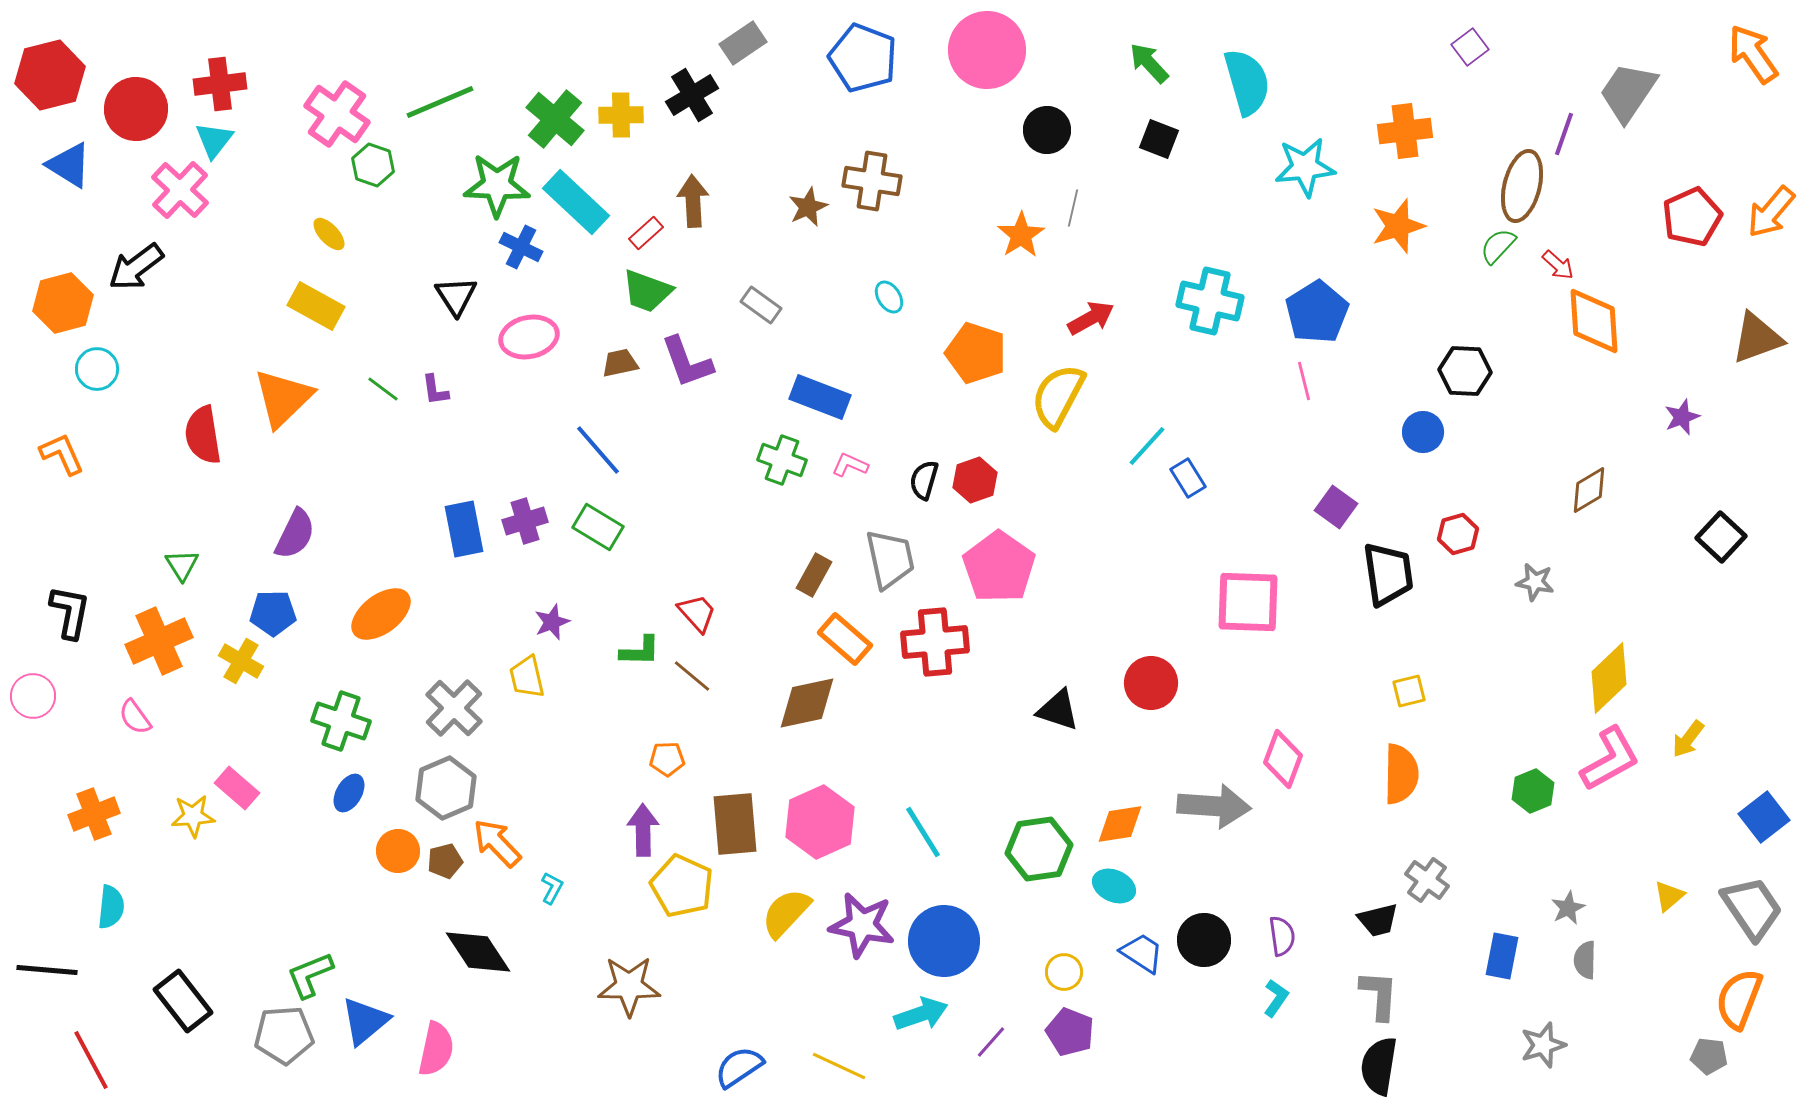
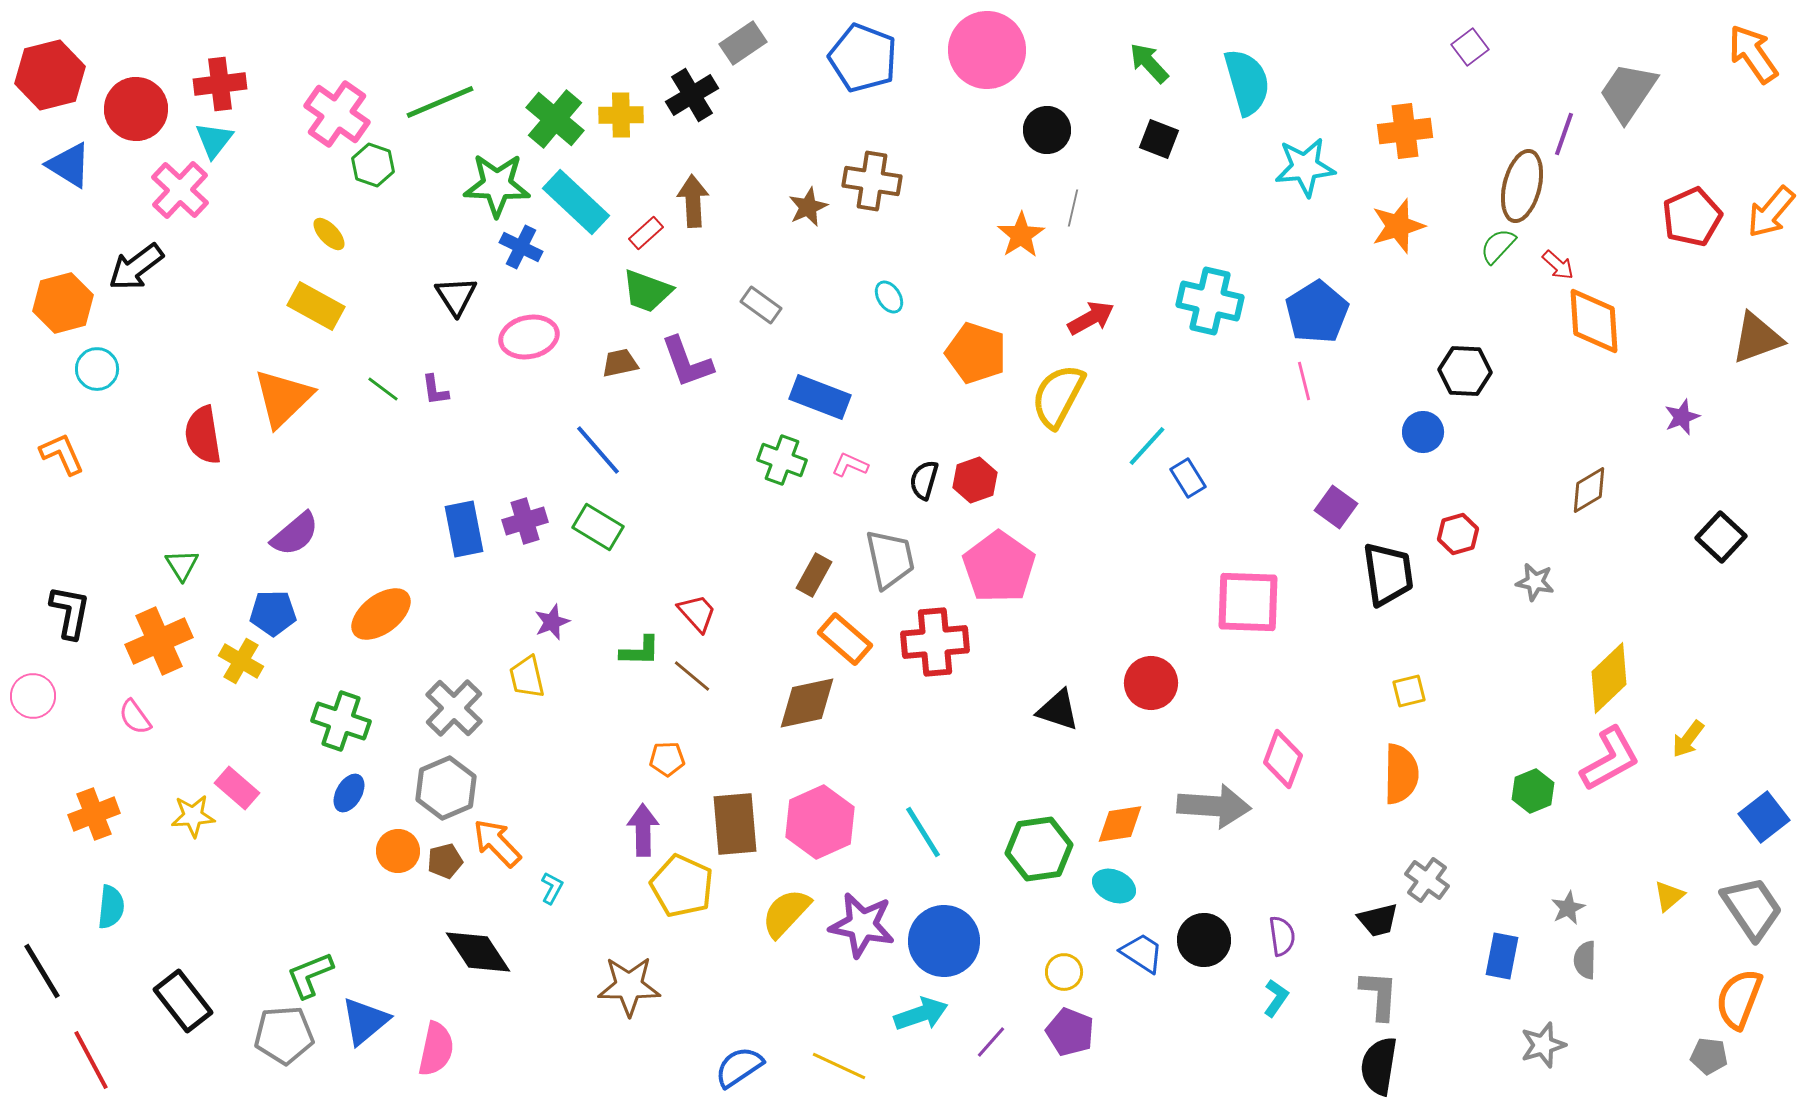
purple semicircle at (295, 534): rotated 24 degrees clockwise
black line at (47, 970): moved 5 px left, 1 px down; rotated 54 degrees clockwise
